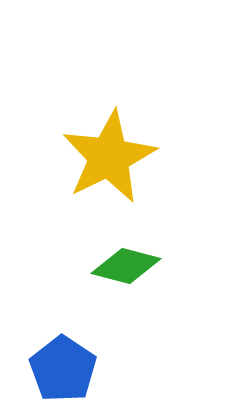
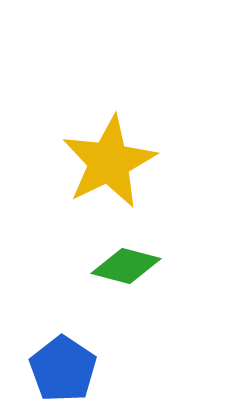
yellow star: moved 5 px down
